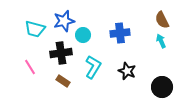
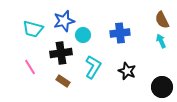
cyan trapezoid: moved 2 px left
